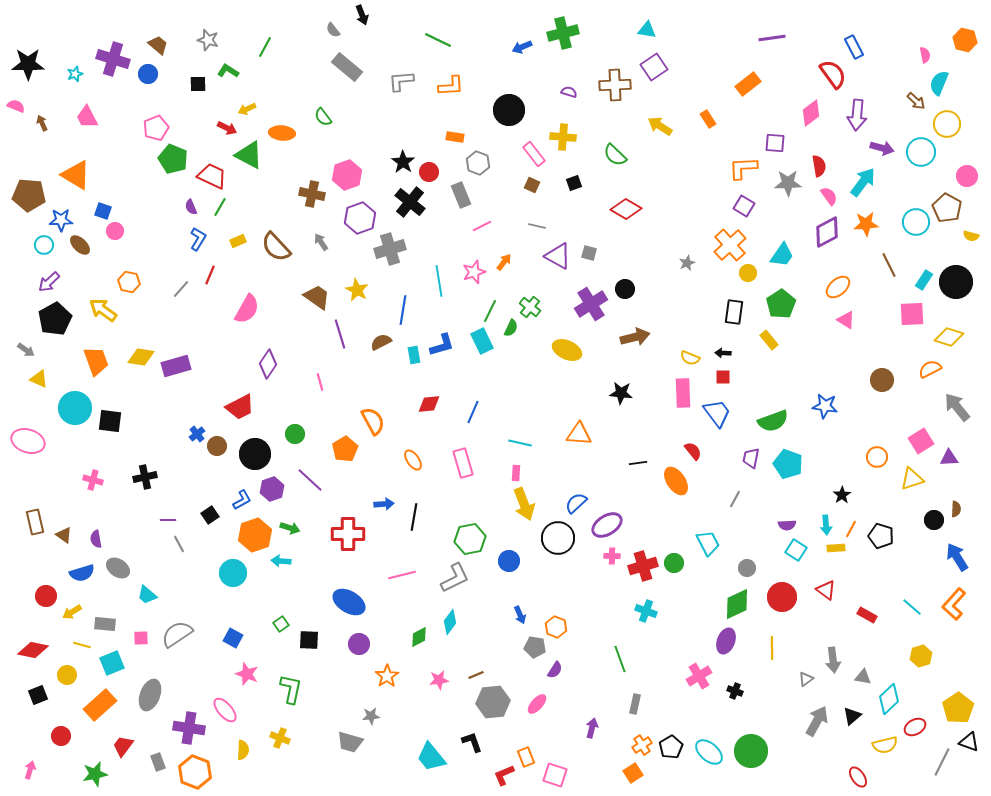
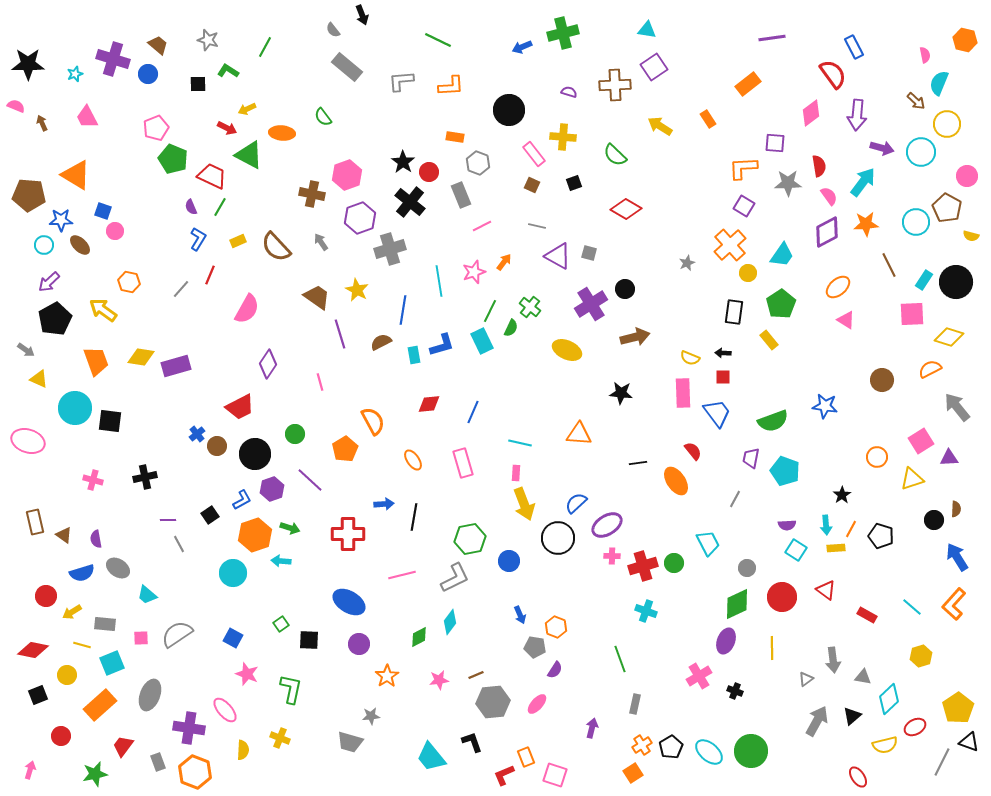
cyan pentagon at (788, 464): moved 3 px left, 7 px down
